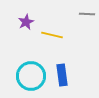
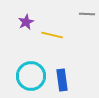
blue rectangle: moved 5 px down
